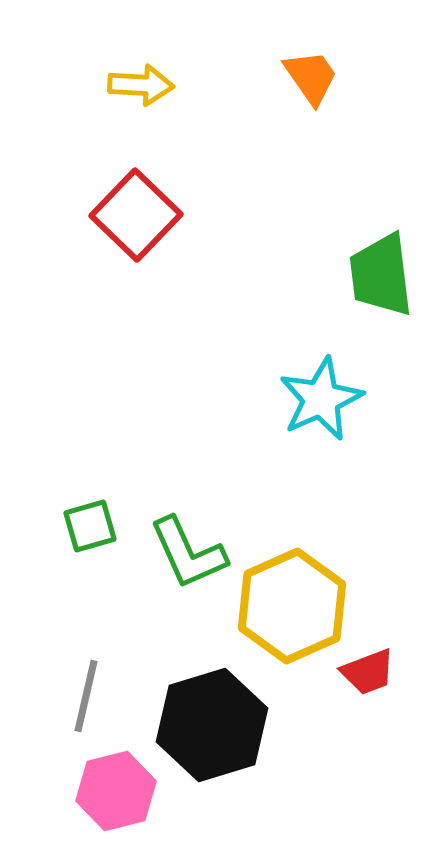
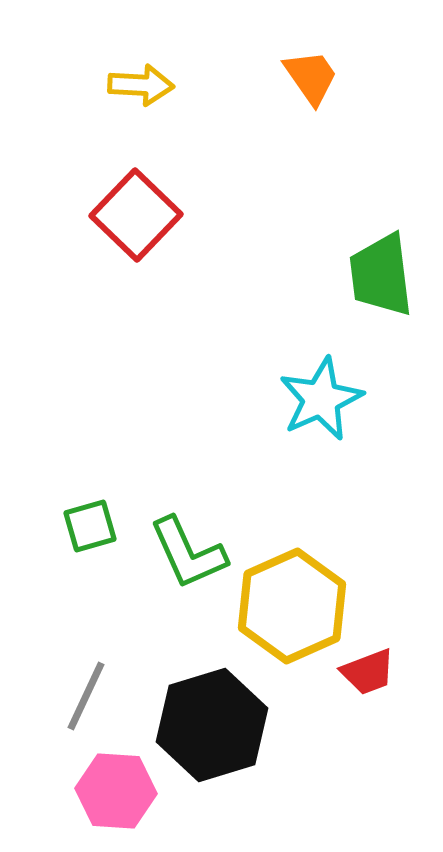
gray line: rotated 12 degrees clockwise
pink hexagon: rotated 18 degrees clockwise
